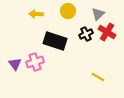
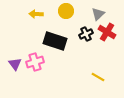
yellow circle: moved 2 px left
